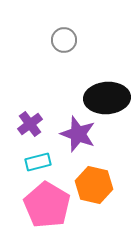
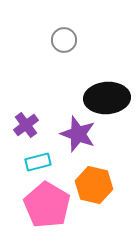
purple cross: moved 4 px left, 1 px down
